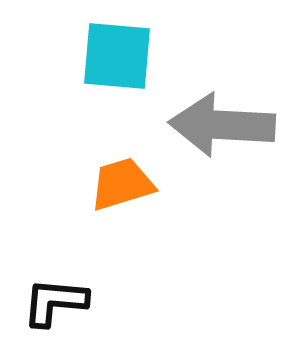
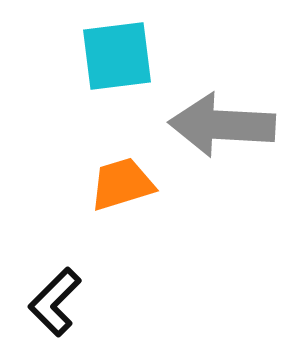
cyan square: rotated 12 degrees counterclockwise
black L-shape: rotated 50 degrees counterclockwise
